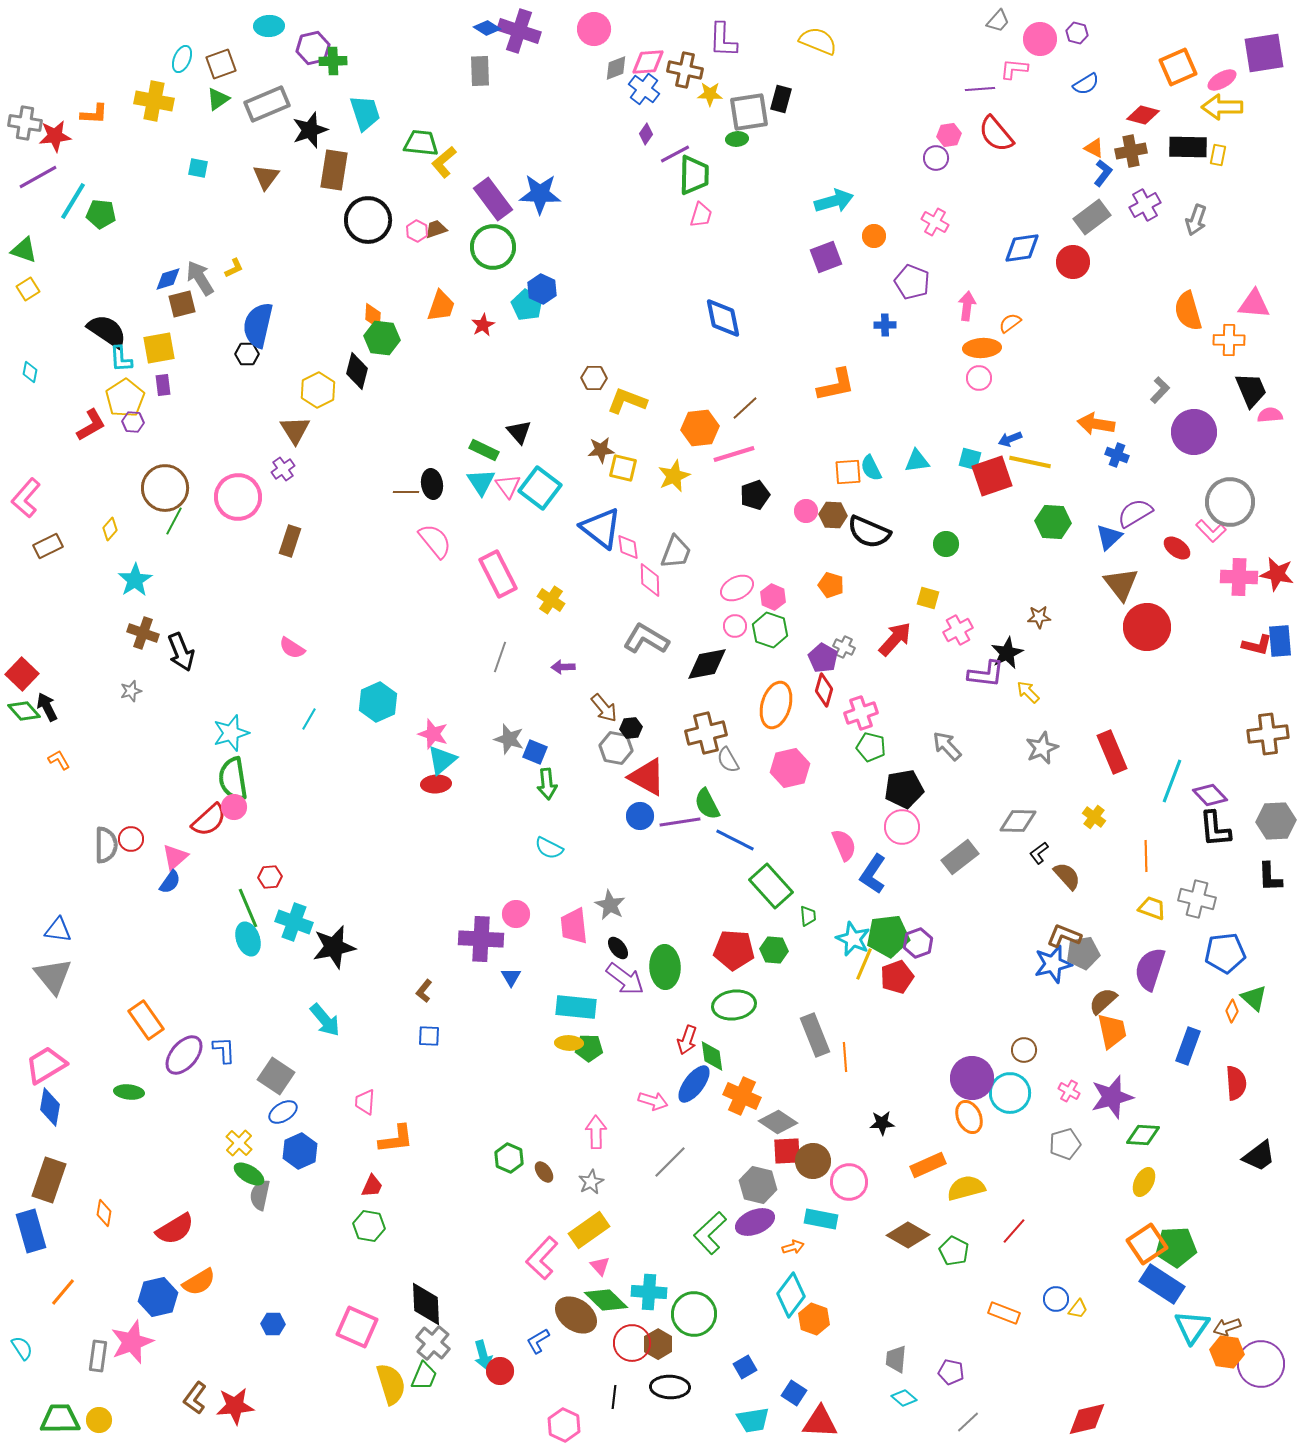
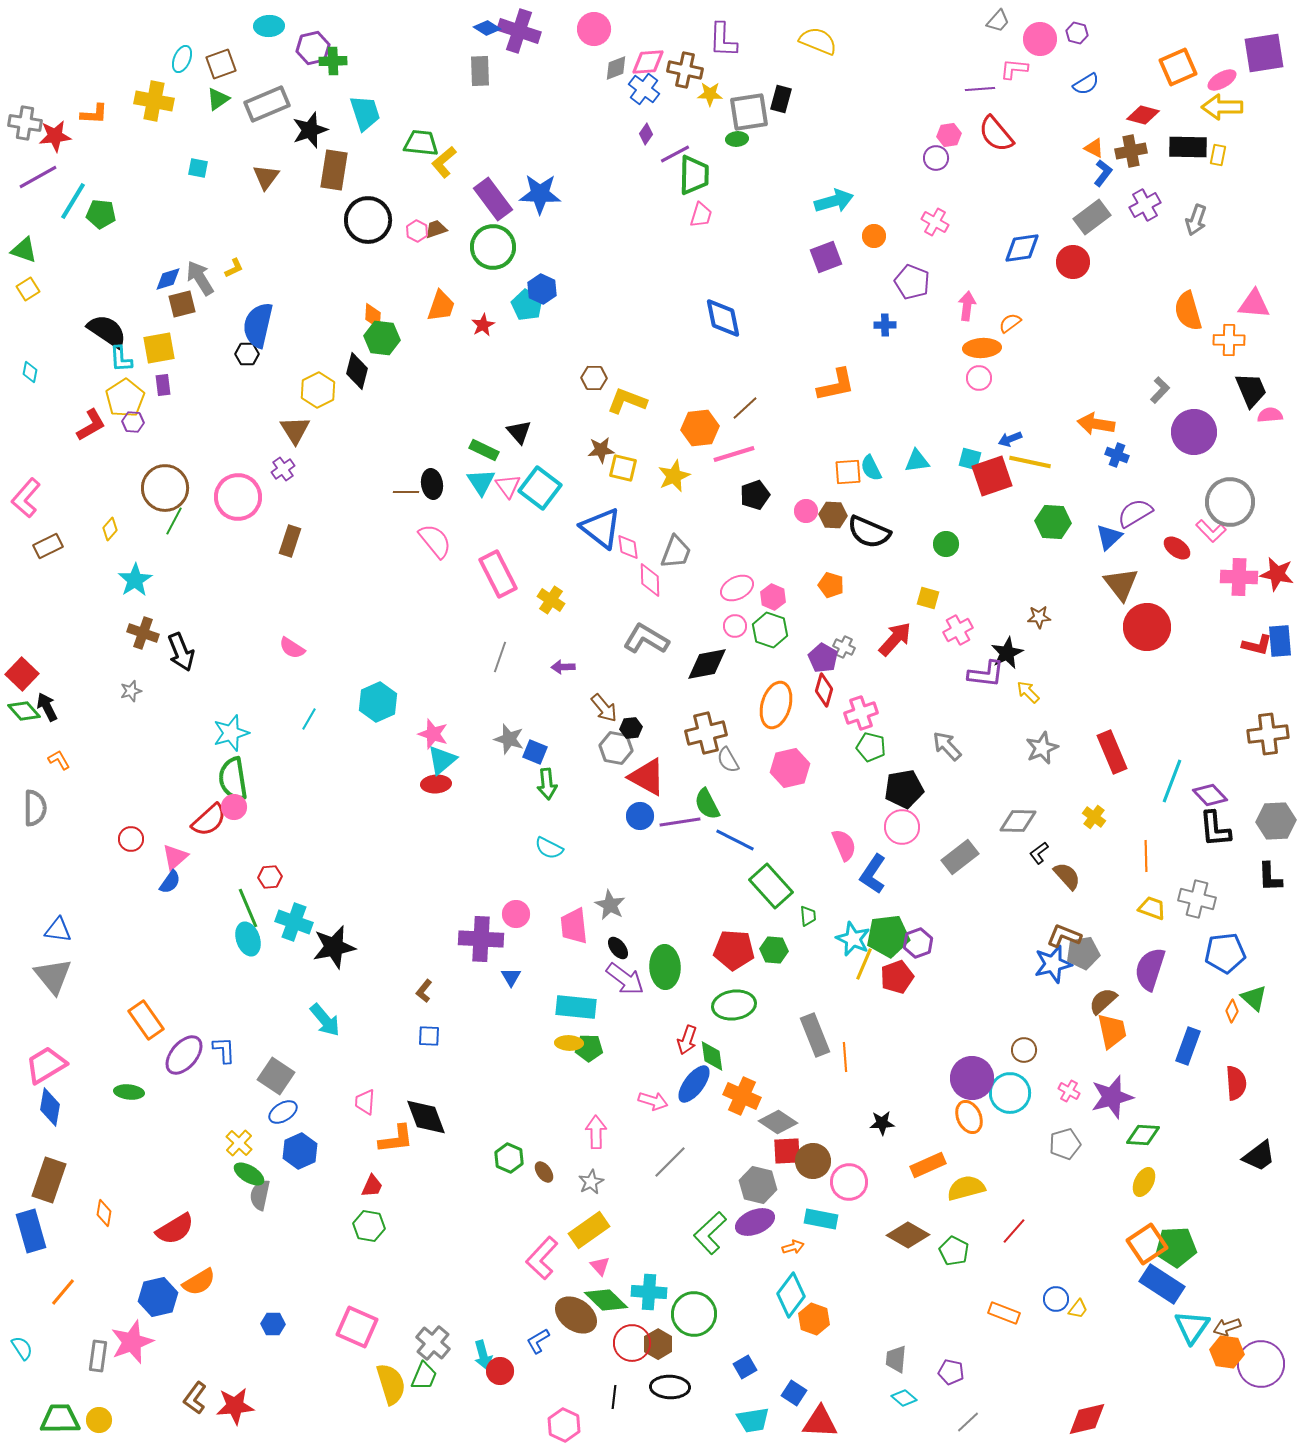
gray semicircle at (106, 845): moved 71 px left, 37 px up
black diamond at (426, 1304): moved 187 px up; rotated 18 degrees counterclockwise
